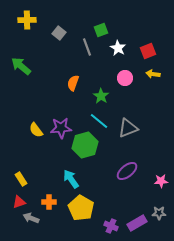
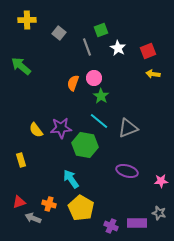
pink circle: moved 31 px left
green hexagon: rotated 25 degrees clockwise
purple ellipse: rotated 55 degrees clockwise
yellow rectangle: moved 19 px up; rotated 16 degrees clockwise
orange cross: moved 2 px down; rotated 16 degrees clockwise
gray star: rotated 16 degrees clockwise
gray arrow: moved 2 px right
purple rectangle: rotated 30 degrees clockwise
